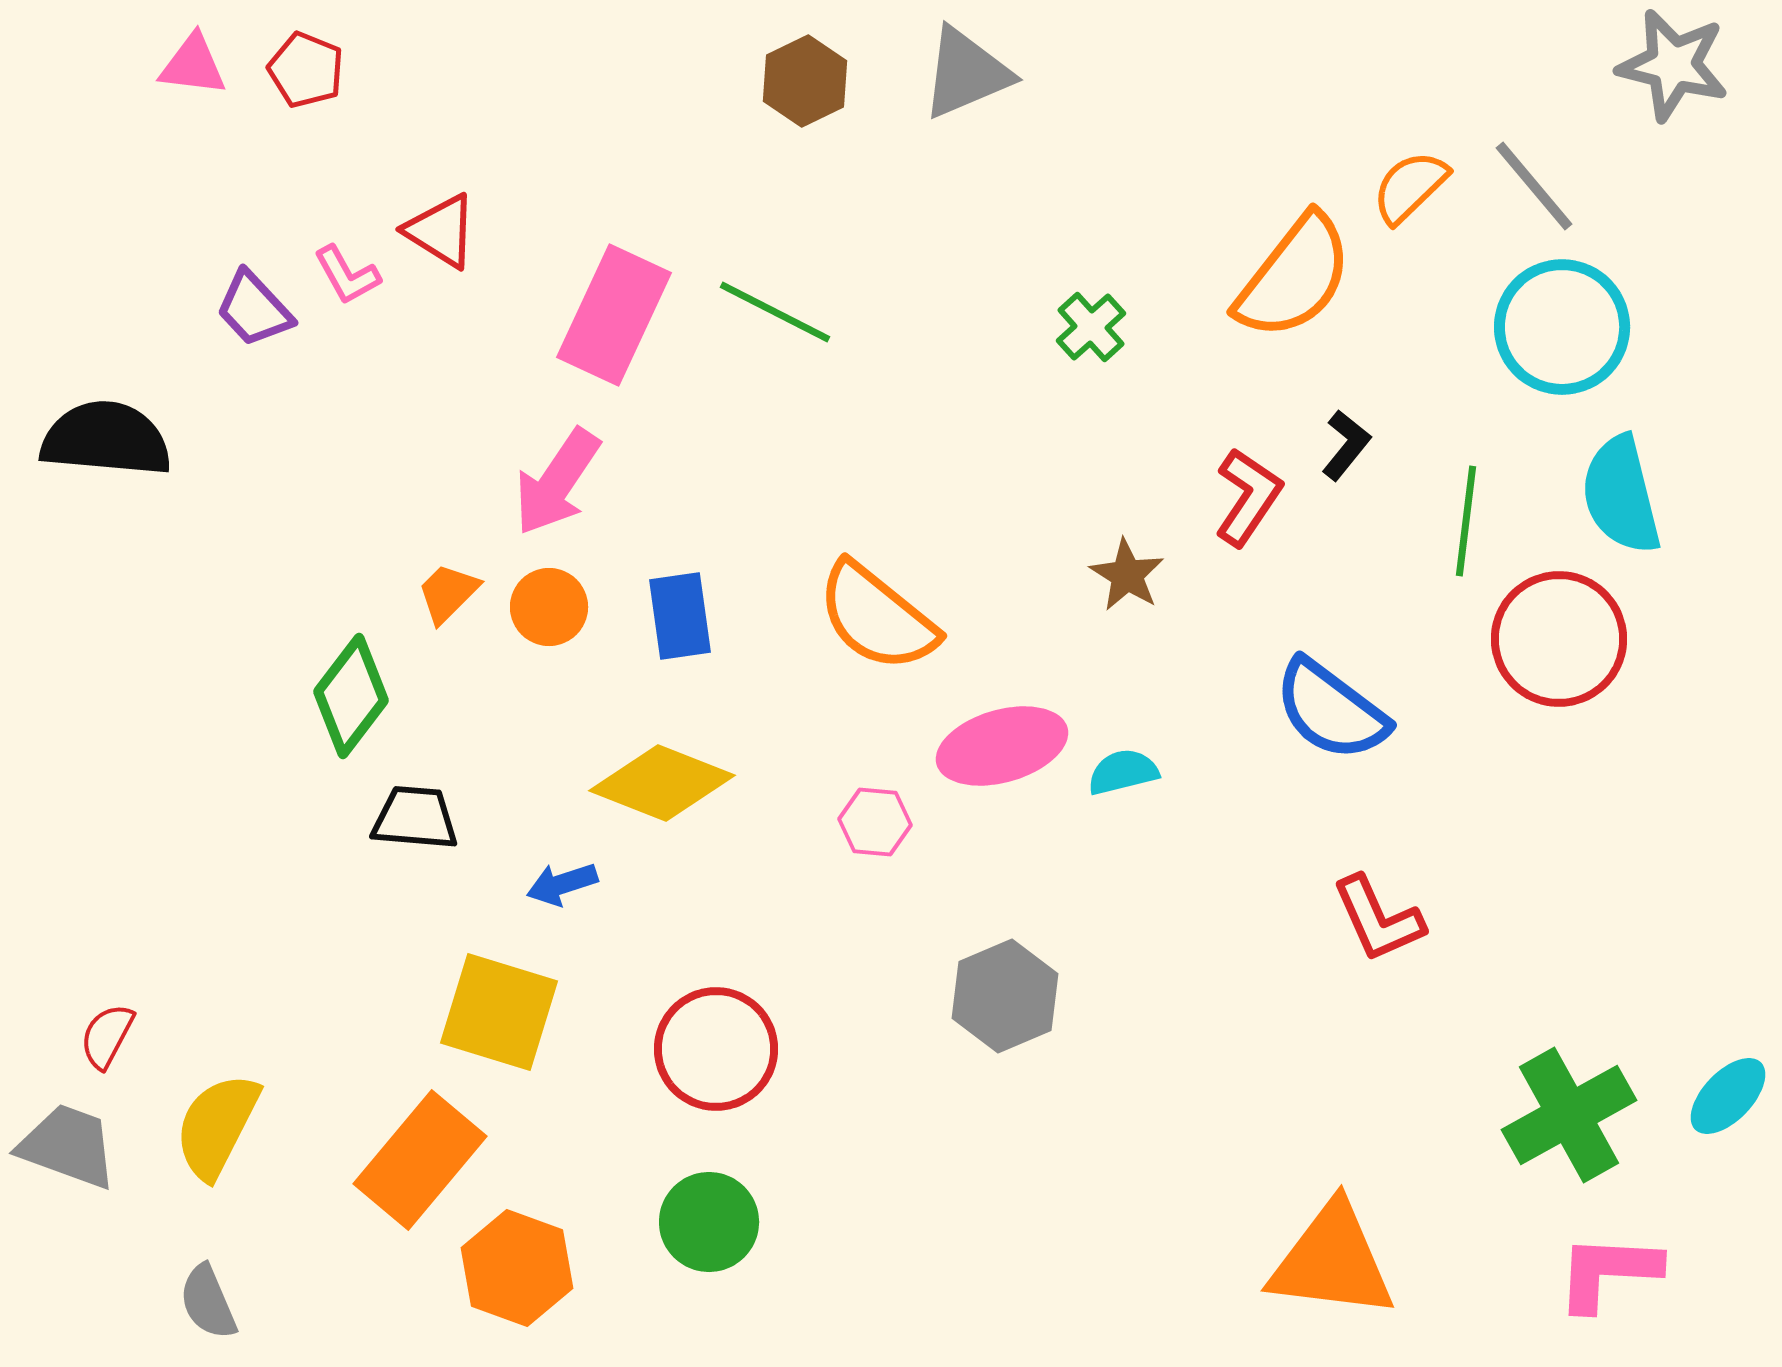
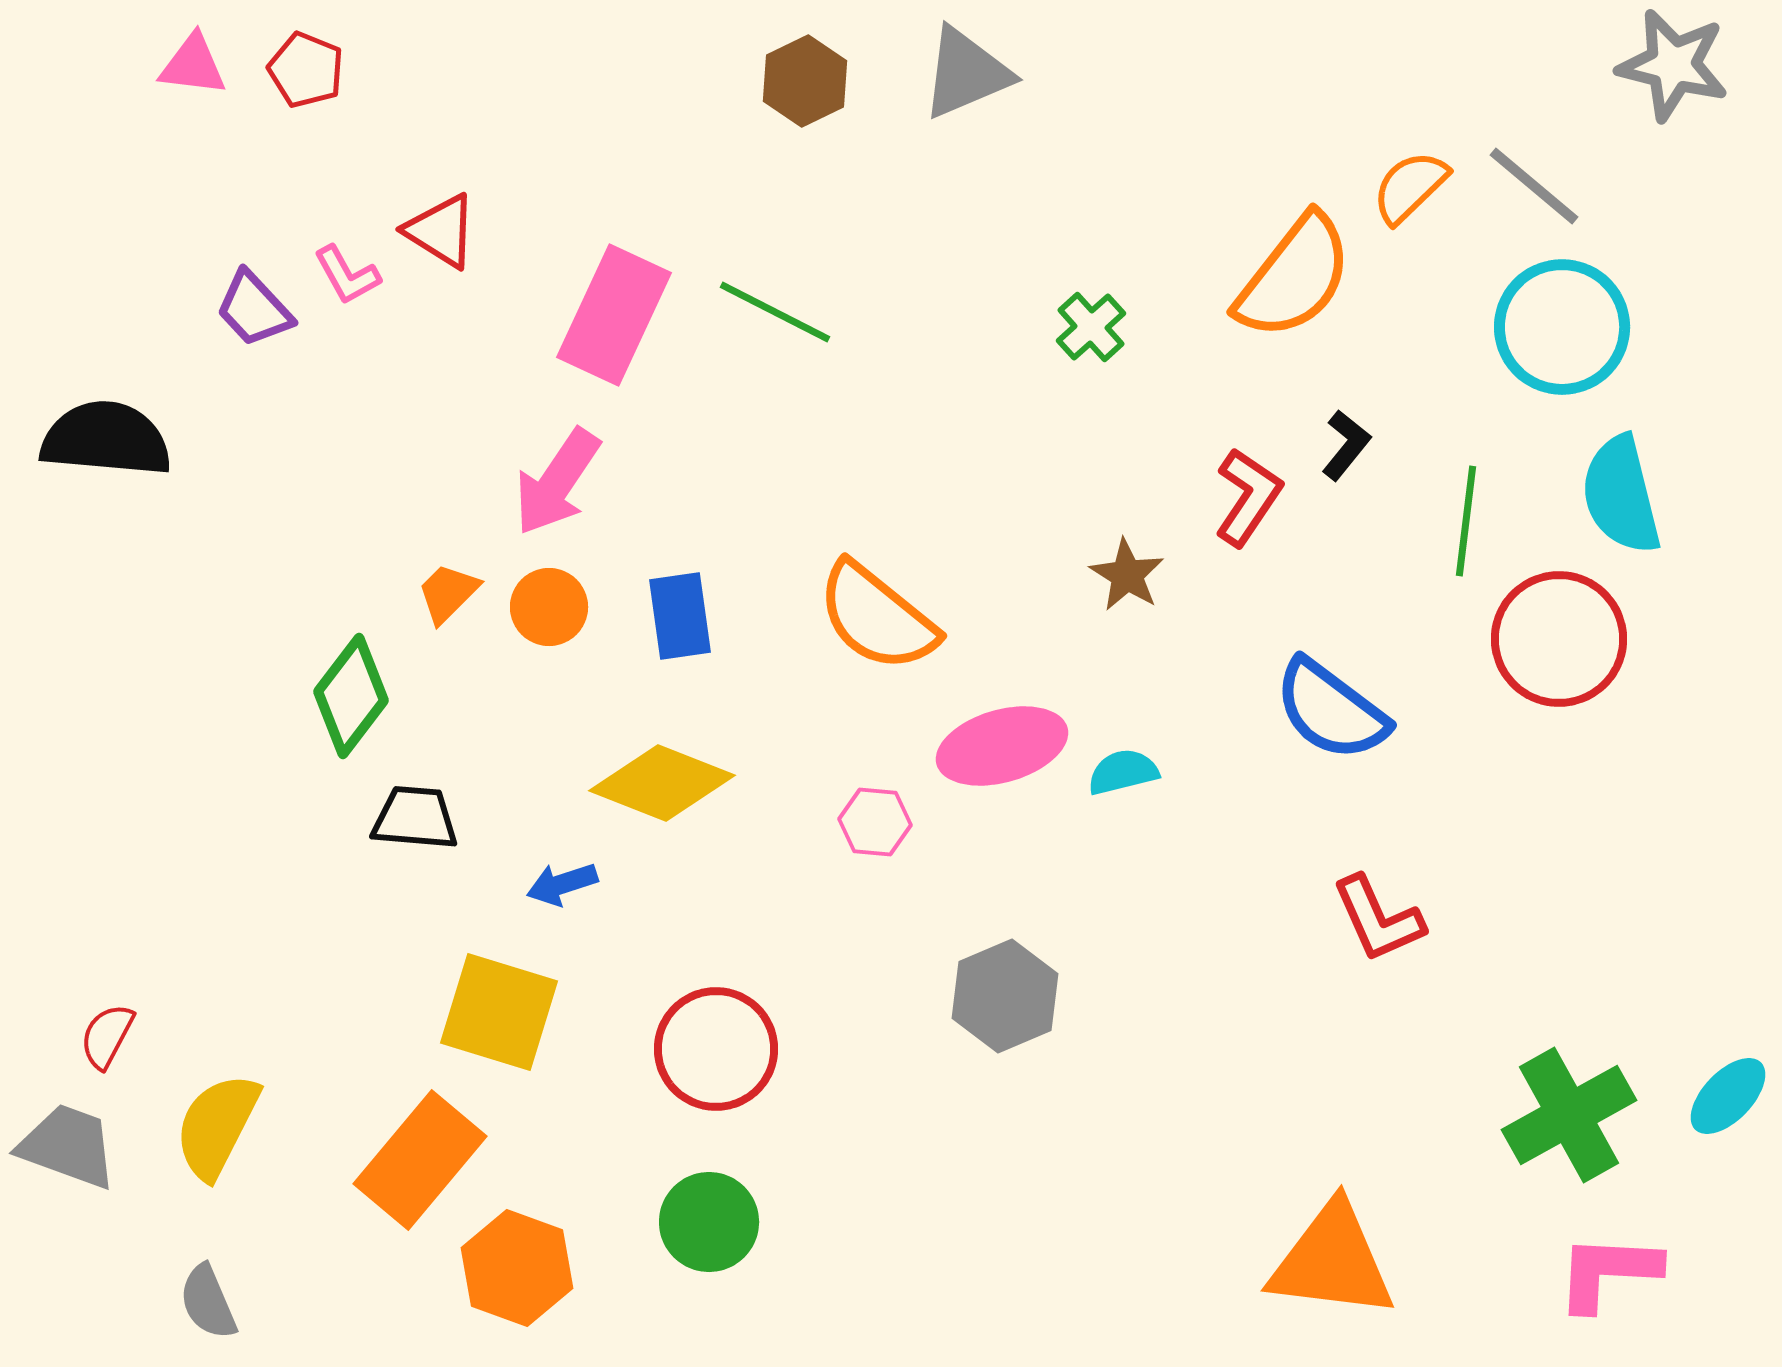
gray line at (1534, 186): rotated 10 degrees counterclockwise
